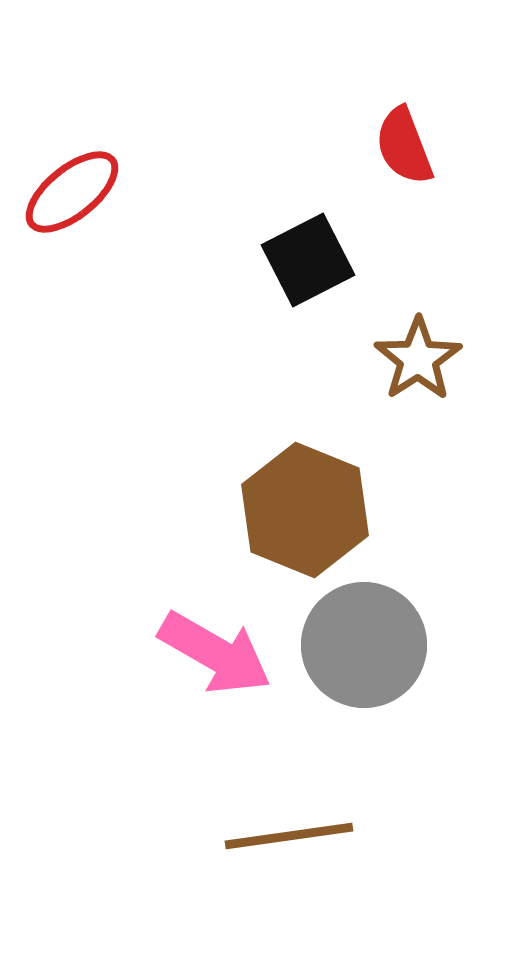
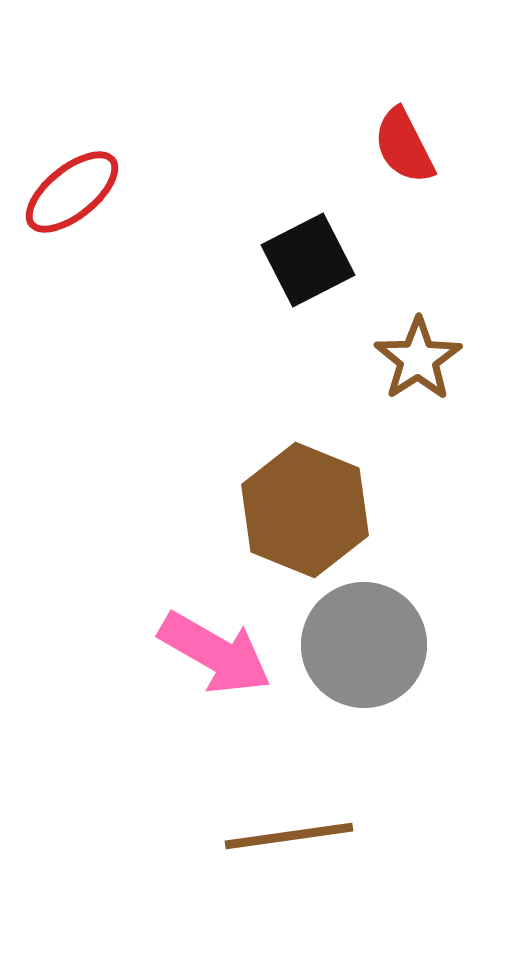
red semicircle: rotated 6 degrees counterclockwise
